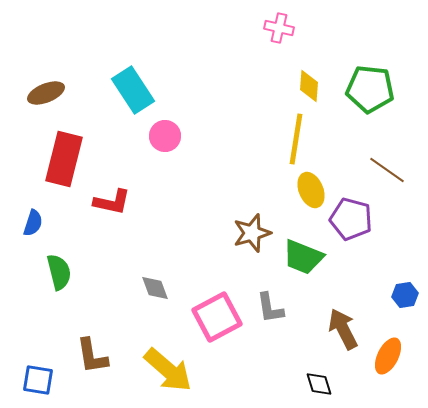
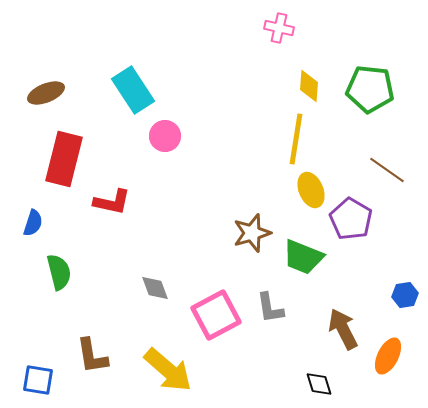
purple pentagon: rotated 15 degrees clockwise
pink square: moved 1 px left, 2 px up
